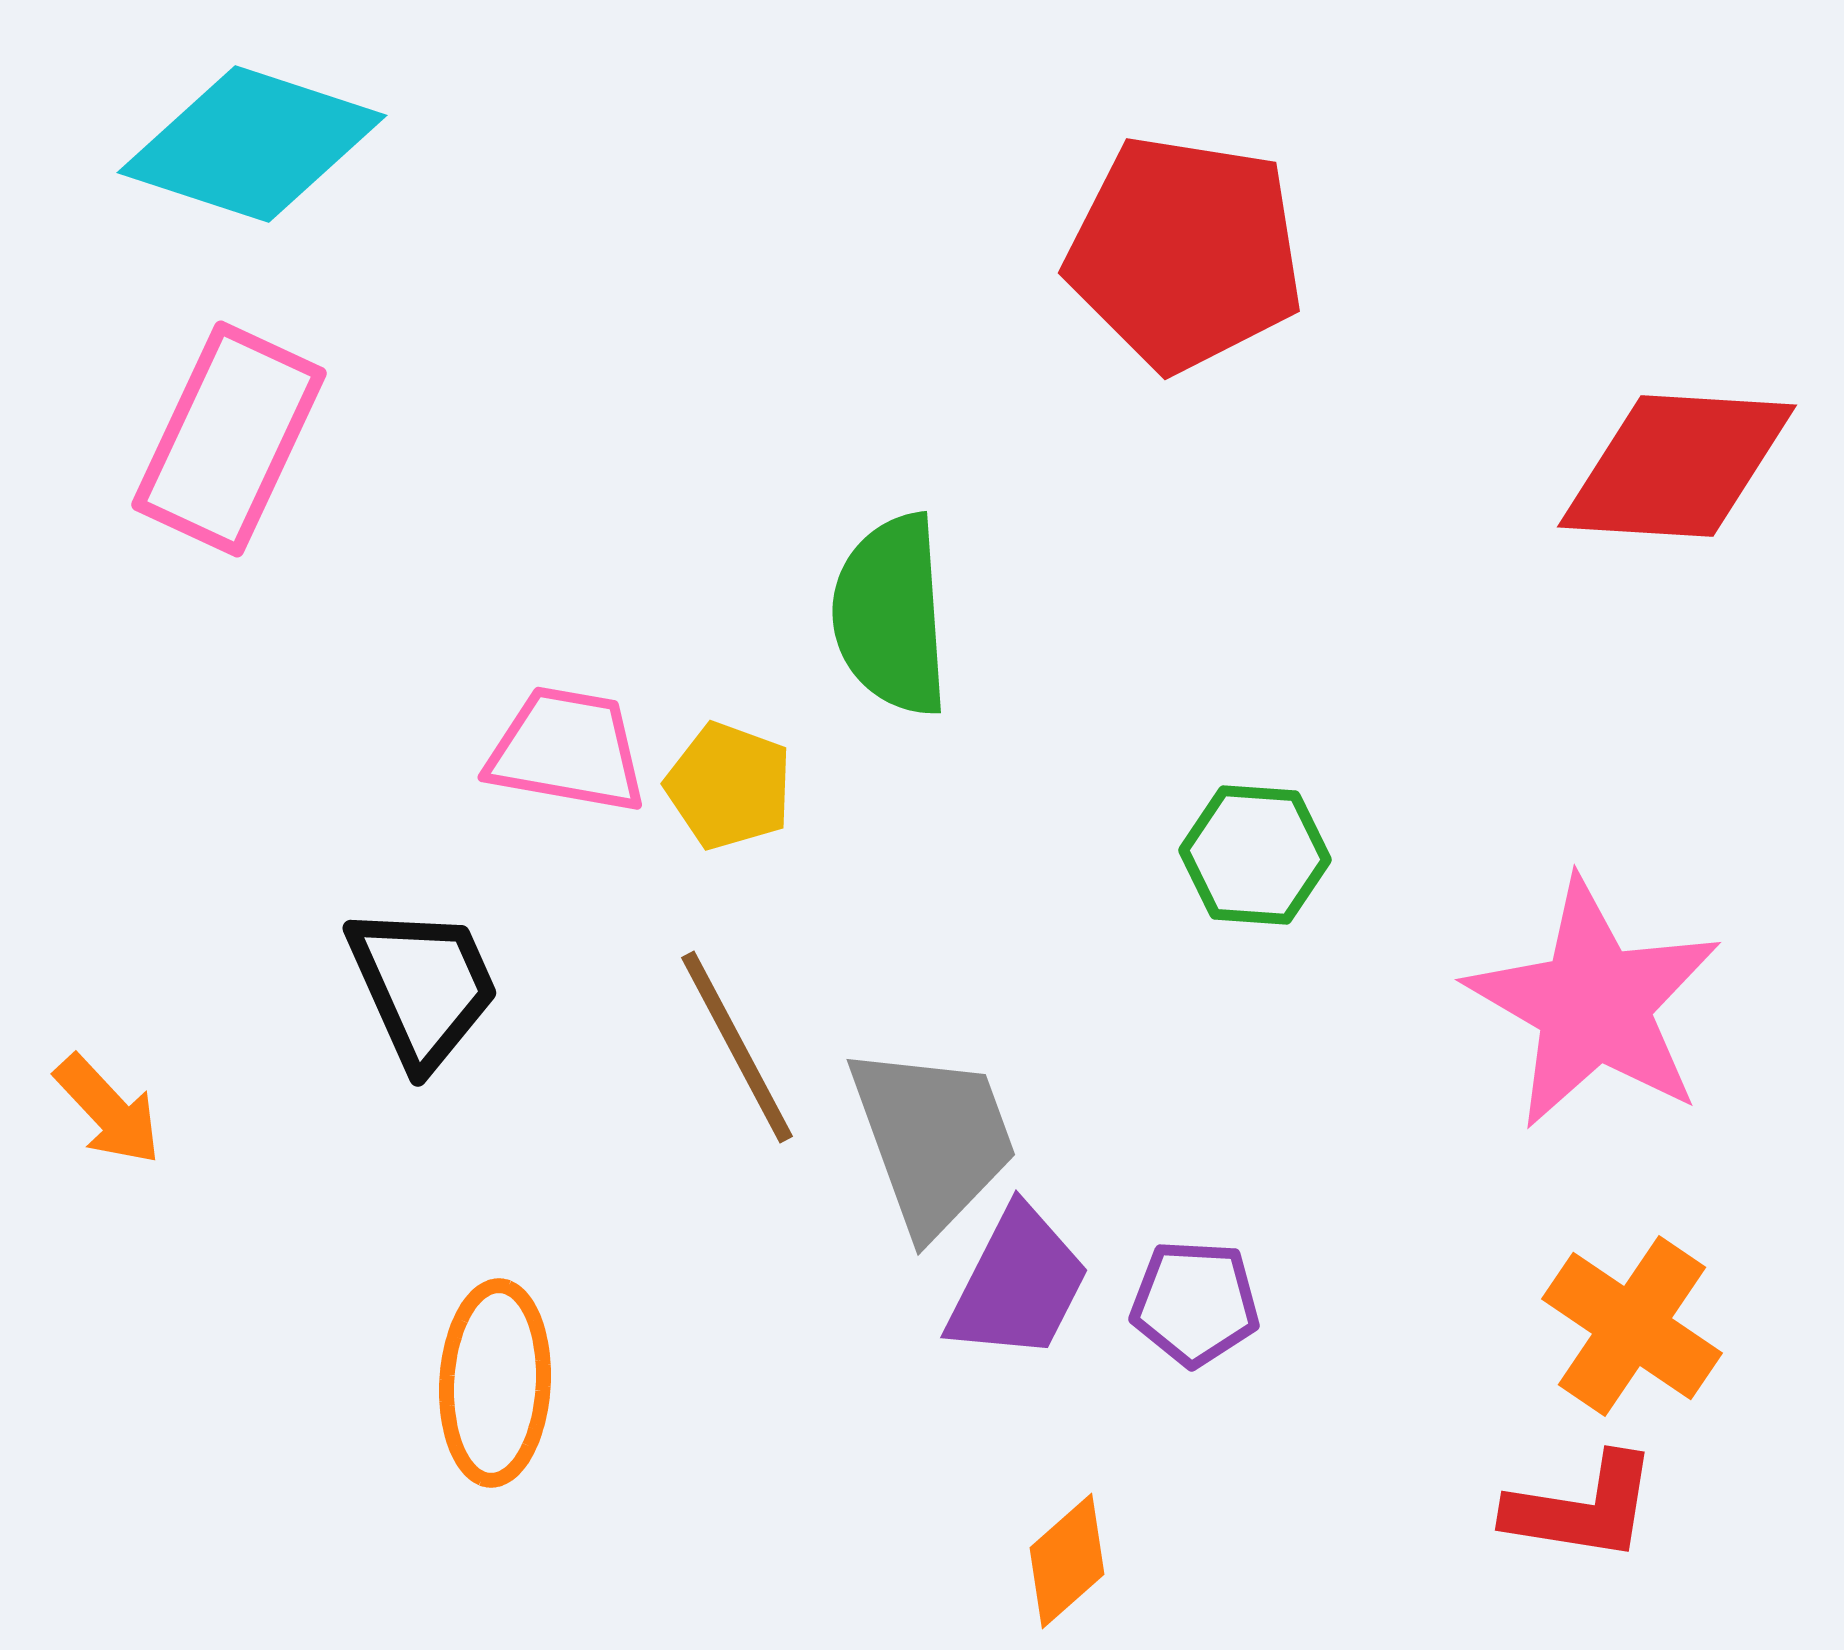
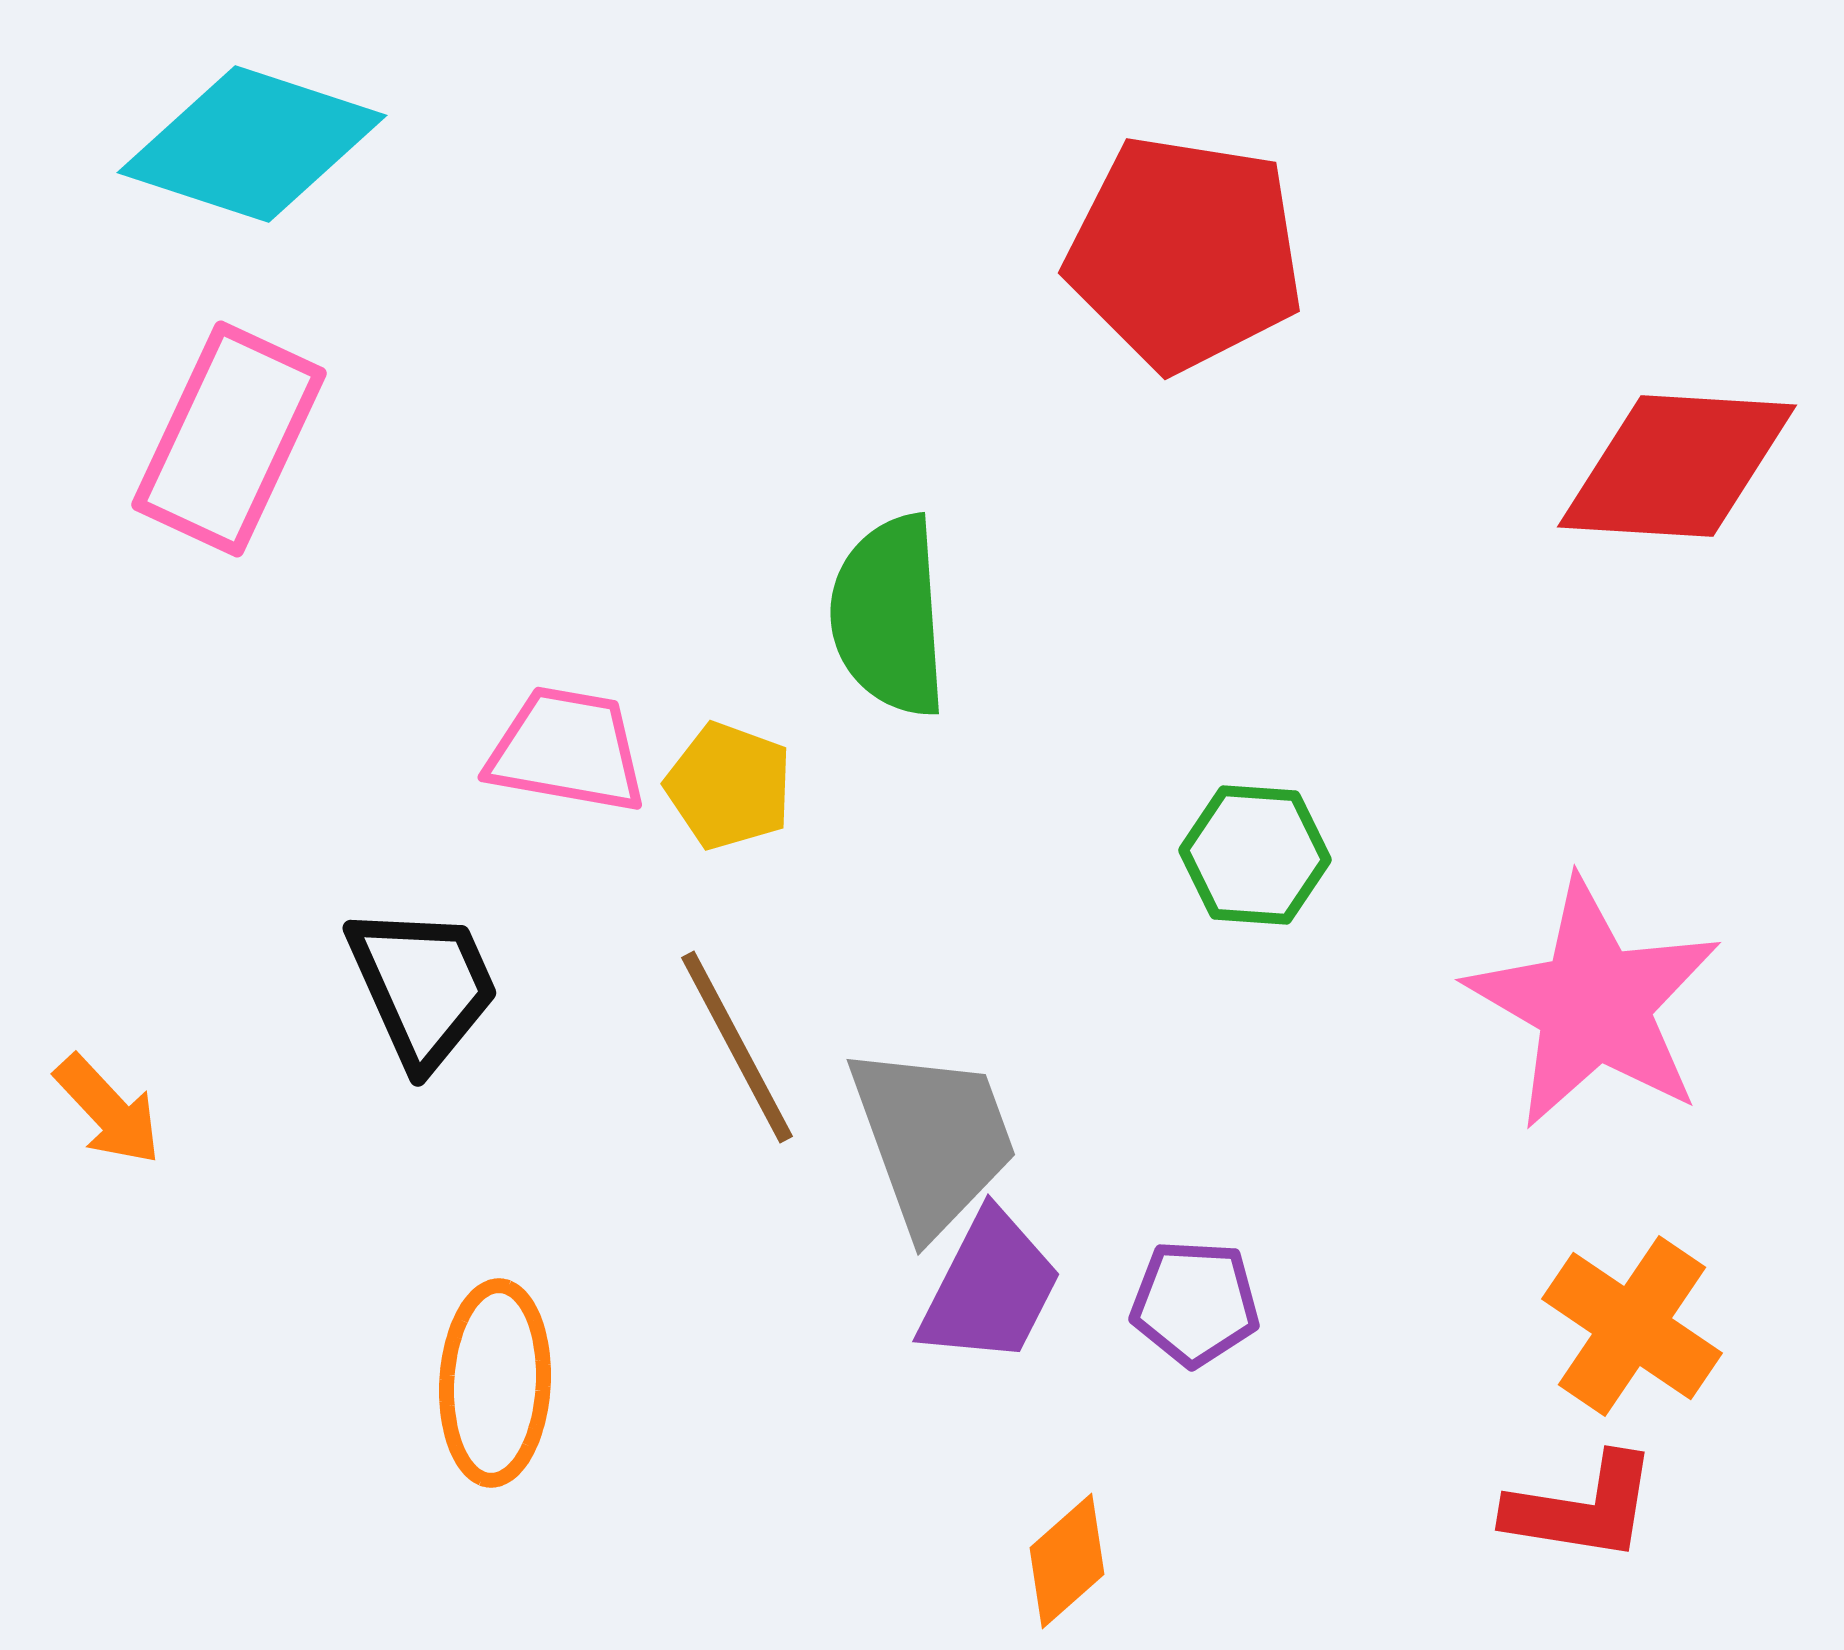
green semicircle: moved 2 px left, 1 px down
purple trapezoid: moved 28 px left, 4 px down
